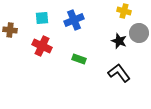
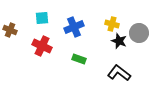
yellow cross: moved 12 px left, 13 px down
blue cross: moved 7 px down
brown cross: rotated 16 degrees clockwise
black L-shape: rotated 15 degrees counterclockwise
